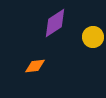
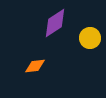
yellow circle: moved 3 px left, 1 px down
